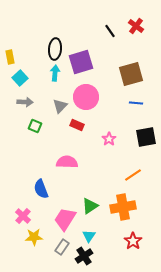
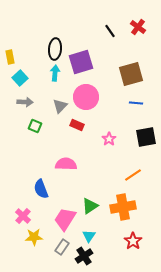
red cross: moved 2 px right, 1 px down
pink semicircle: moved 1 px left, 2 px down
